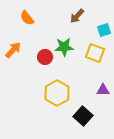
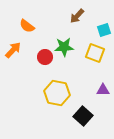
orange semicircle: moved 8 px down; rotated 14 degrees counterclockwise
yellow hexagon: rotated 20 degrees counterclockwise
